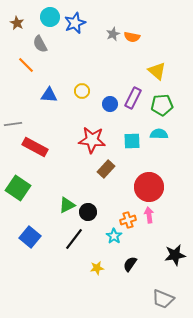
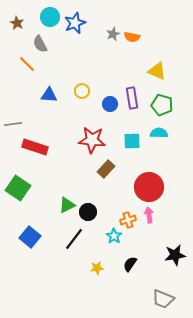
orange line: moved 1 px right, 1 px up
yellow triangle: rotated 18 degrees counterclockwise
purple rectangle: moved 1 px left; rotated 35 degrees counterclockwise
green pentagon: rotated 20 degrees clockwise
cyan semicircle: moved 1 px up
red rectangle: rotated 10 degrees counterclockwise
